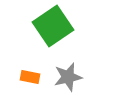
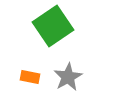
gray star: rotated 16 degrees counterclockwise
